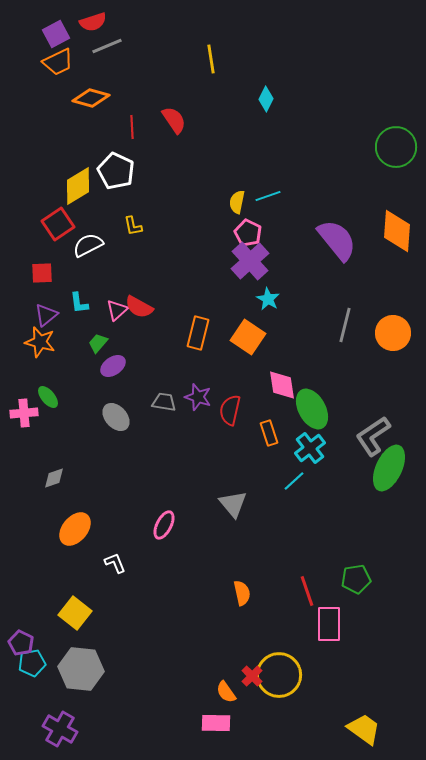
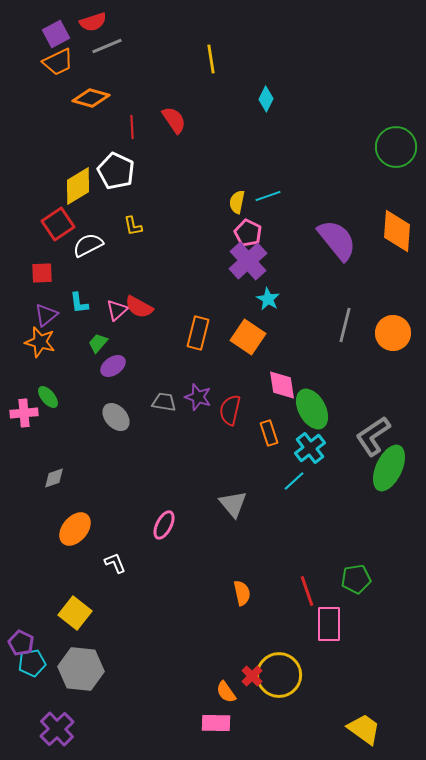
purple cross at (250, 261): moved 2 px left
purple cross at (60, 729): moved 3 px left; rotated 16 degrees clockwise
